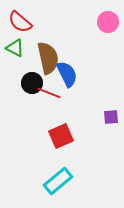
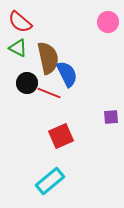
green triangle: moved 3 px right
black circle: moved 5 px left
cyan rectangle: moved 8 px left
